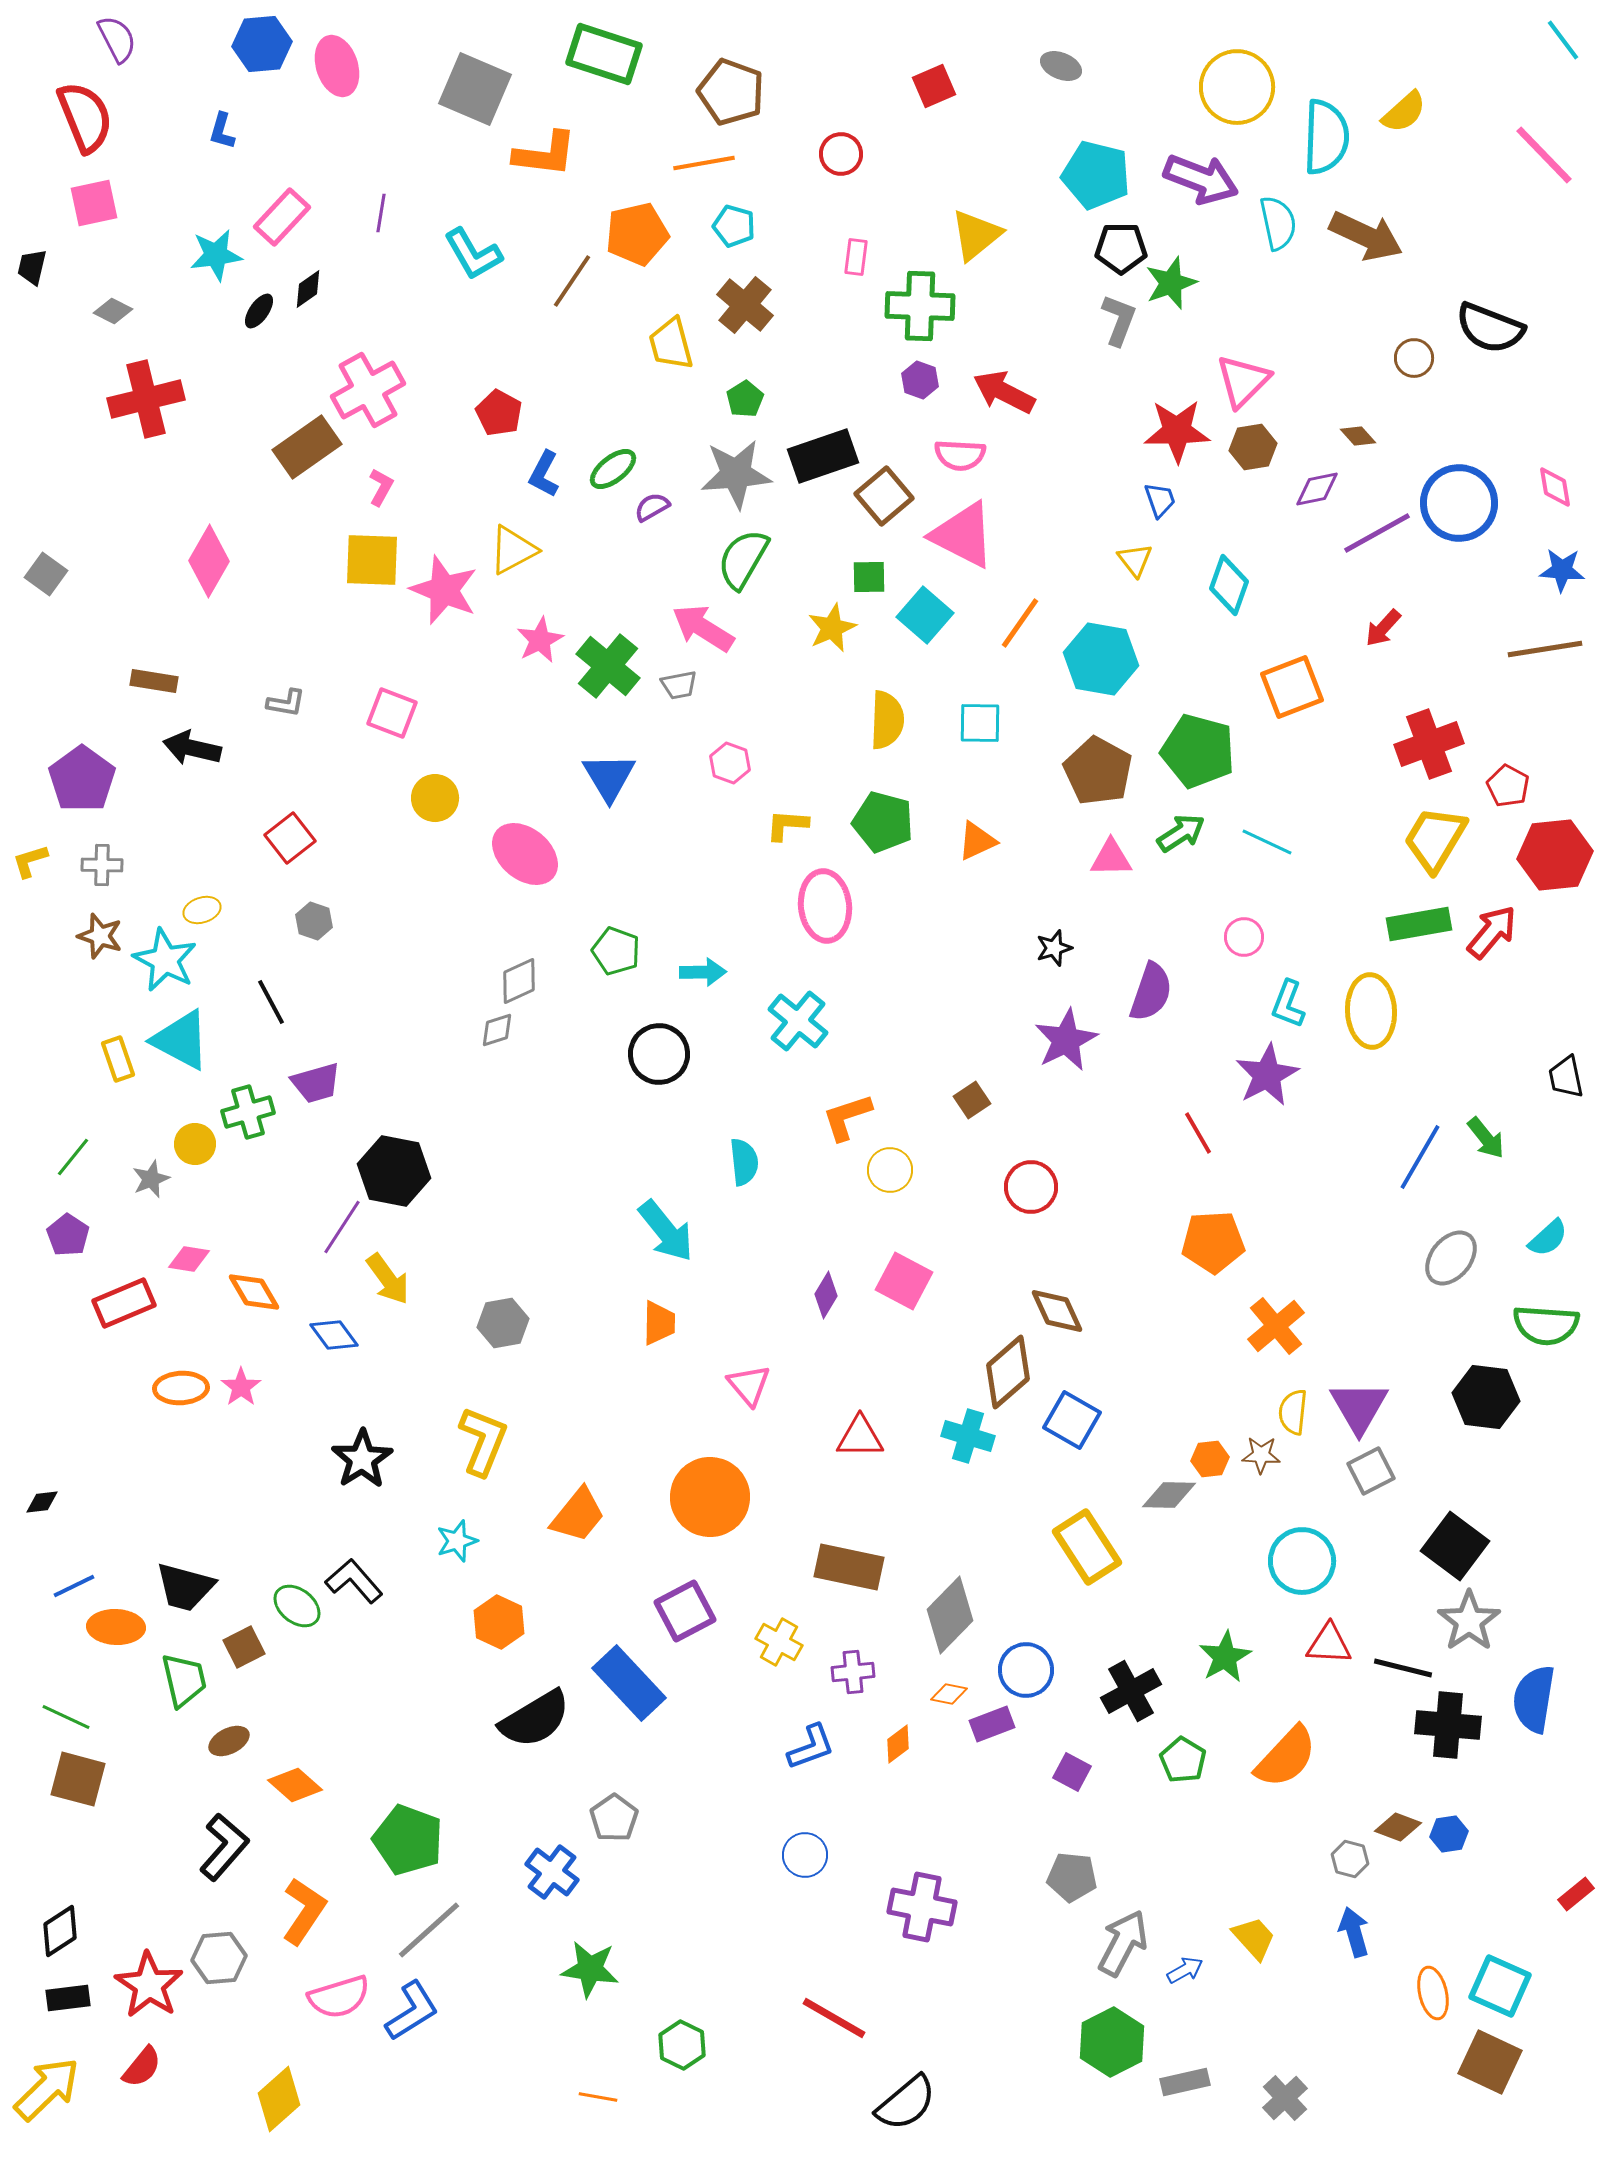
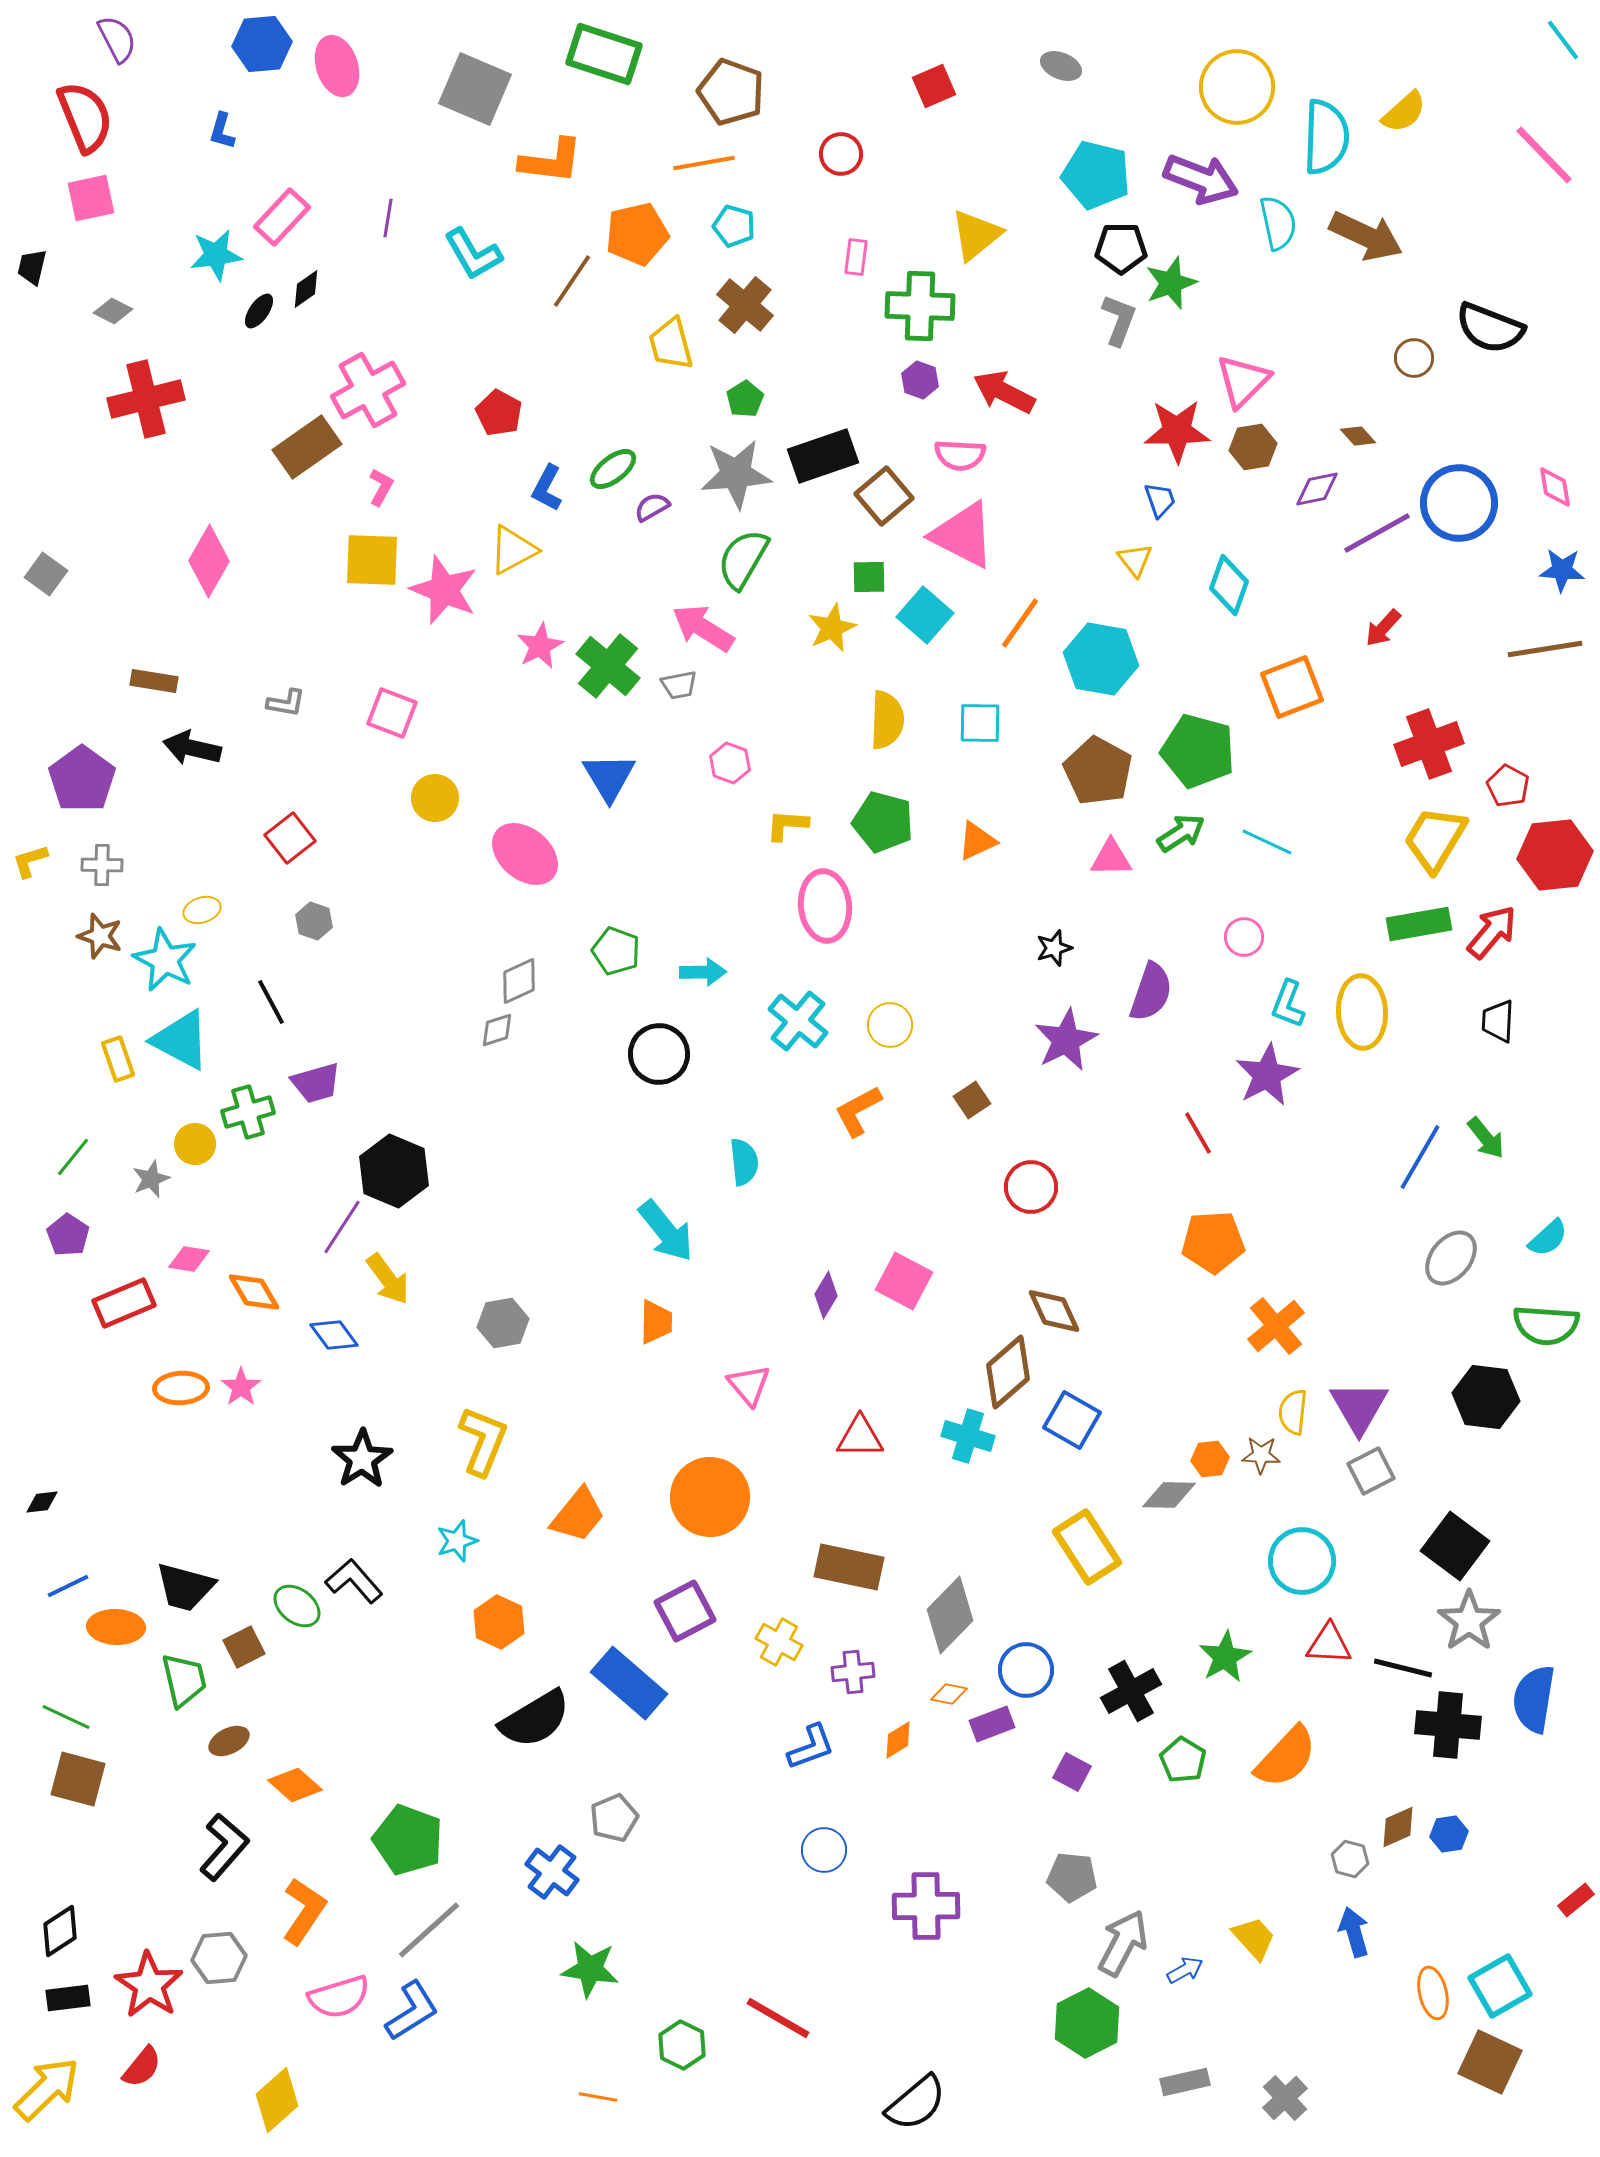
orange L-shape at (545, 154): moved 6 px right, 7 px down
pink square at (94, 203): moved 3 px left, 5 px up
purple line at (381, 213): moved 7 px right, 5 px down
black diamond at (308, 289): moved 2 px left
blue L-shape at (544, 474): moved 3 px right, 14 px down
pink star at (540, 640): moved 6 px down
yellow ellipse at (1371, 1011): moved 9 px left, 1 px down
black trapezoid at (1566, 1077): moved 68 px left, 56 px up; rotated 15 degrees clockwise
orange L-shape at (847, 1117): moved 11 px right, 6 px up; rotated 10 degrees counterclockwise
yellow circle at (890, 1170): moved 145 px up
black hexagon at (394, 1171): rotated 12 degrees clockwise
brown diamond at (1057, 1311): moved 3 px left
orange trapezoid at (659, 1323): moved 3 px left, 1 px up
blue line at (74, 1586): moved 6 px left
blue rectangle at (629, 1683): rotated 6 degrees counterclockwise
orange diamond at (898, 1744): moved 4 px up; rotated 6 degrees clockwise
gray pentagon at (614, 1818): rotated 12 degrees clockwise
brown diamond at (1398, 1827): rotated 45 degrees counterclockwise
blue circle at (805, 1855): moved 19 px right, 5 px up
red rectangle at (1576, 1894): moved 6 px down
purple cross at (922, 1907): moved 4 px right, 1 px up; rotated 12 degrees counterclockwise
cyan square at (1500, 1986): rotated 36 degrees clockwise
red line at (834, 2018): moved 56 px left
green hexagon at (1112, 2042): moved 25 px left, 19 px up
yellow diamond at (279, 2099): moved 2 px left, 1 px down
black semicircle at (906, 2103): moved 10 px right
